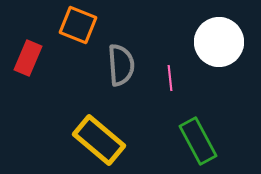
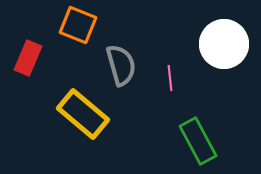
white circle: moved 5 px right, 2 px down
gray semicircle: rotated 12 degrees counterclockwise
yellow rectangle: moved 16 px left, 26 px up
